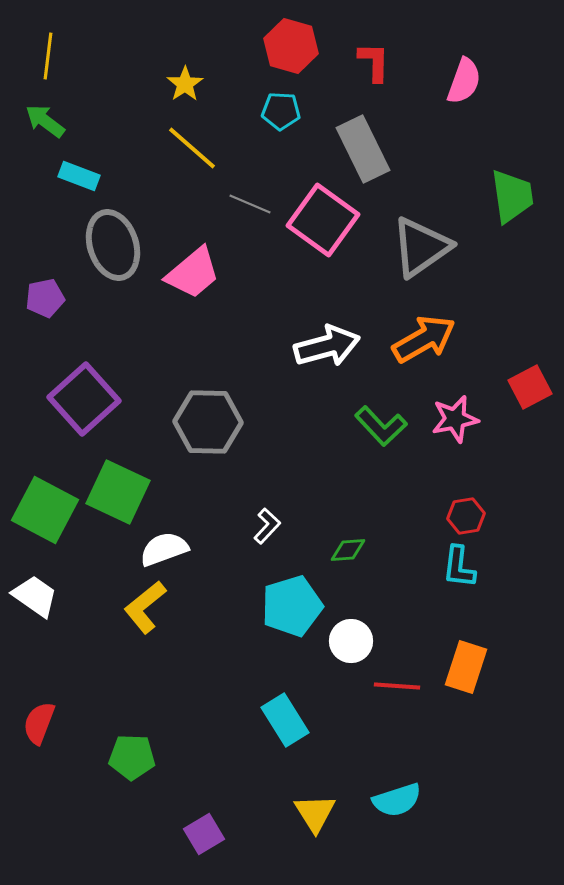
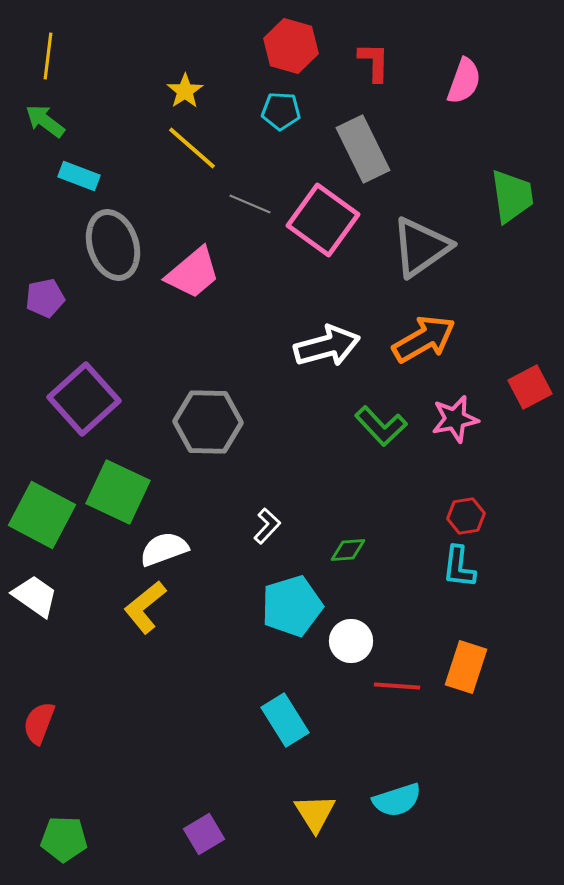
yellow star at (185, 84): moved 7 px down
green square at (45, 510): moved 3 px left, 5 px down
green pentagon at (132, 757): moved 68 px left, 82 px down
